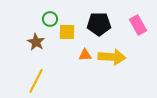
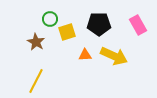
yellow square: rotated 18 degrees counterclockwise
yellow arrow: moved 2 px right, 1 px up; rotated 20 degrees clockwise
